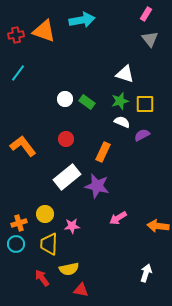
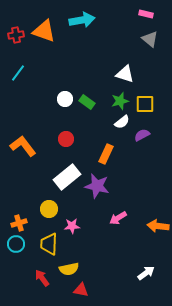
pink rectangle: rotated 72 degrees clockwise
gray triangle: rotated 12 degrees counterclockwise
white semicircle: rotated 119 degrees clockwise
orange rectangle: moved 3 px right, 2 px down
yellow circle: moved 4 px right, 5 px up
white arrow: rotated 36 degrees clockwise
